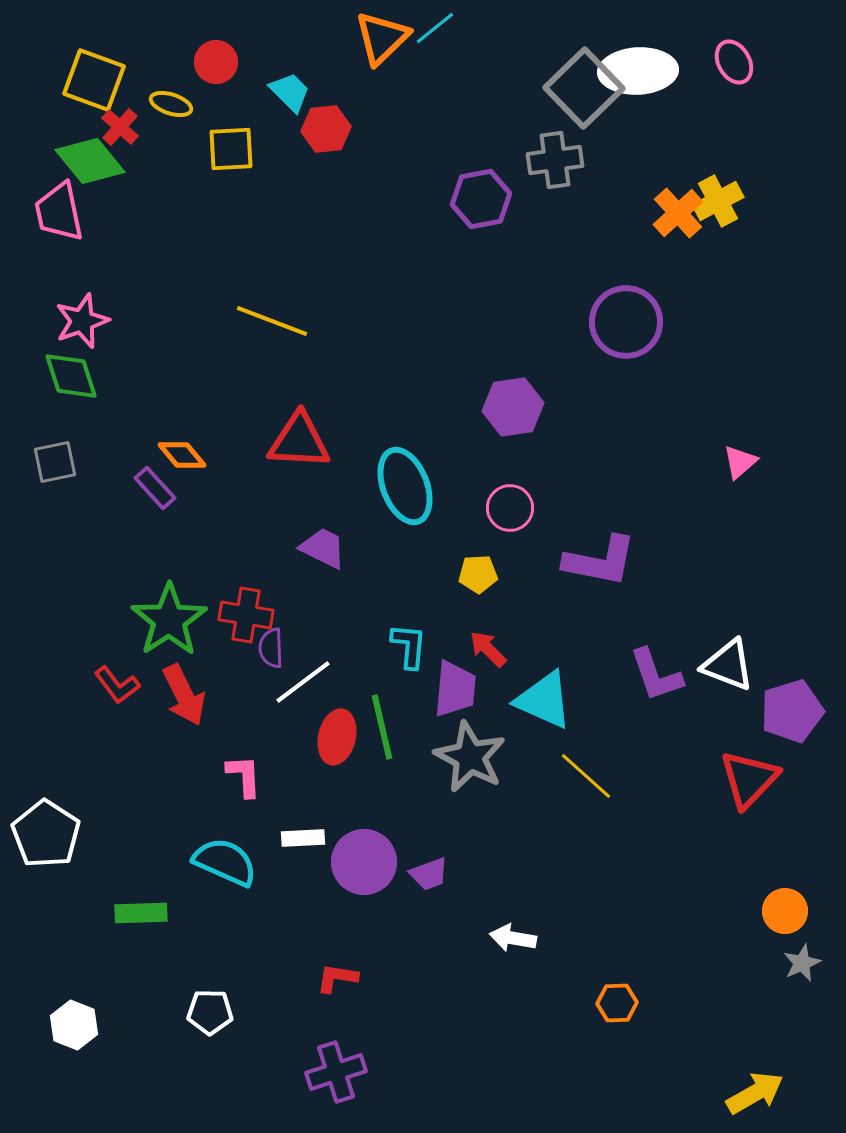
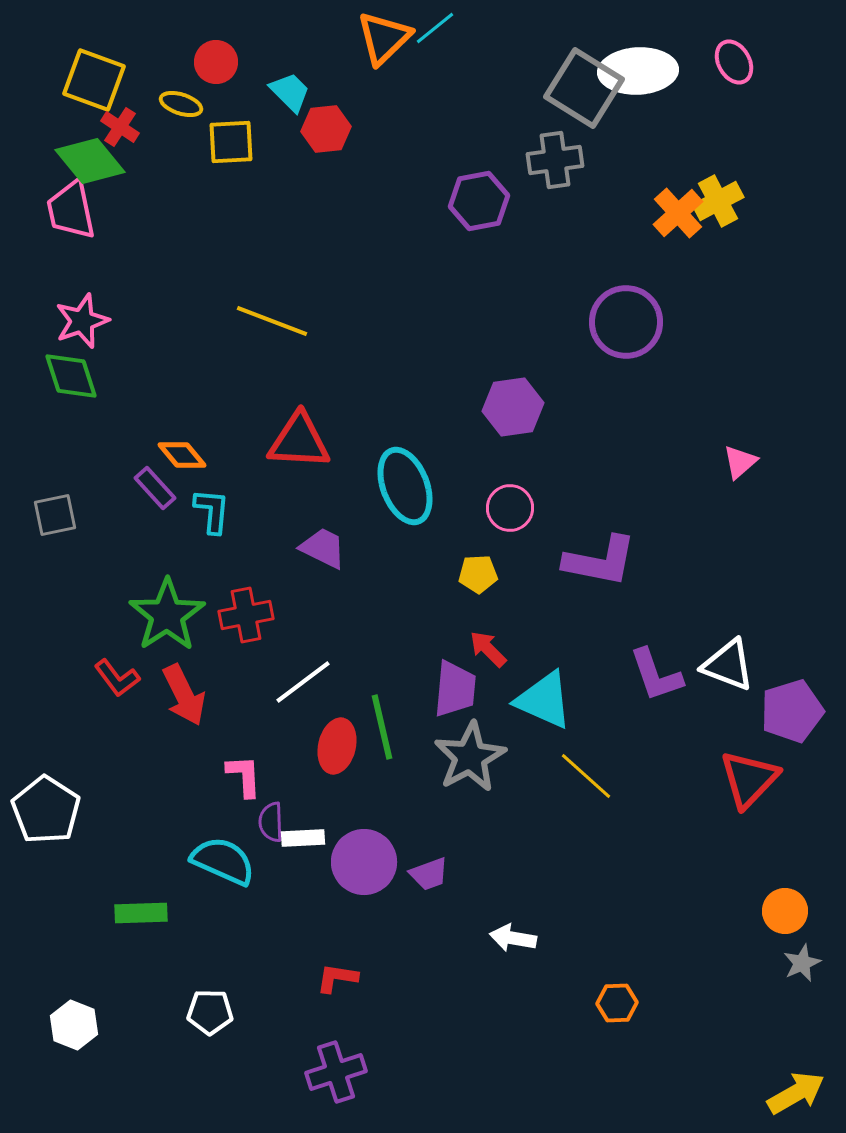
orange triangle at (382, 38): moved 2 px right
gray square at (584, 88): rotated 14 degrees counterclockwise
yellow ellipse at (171, 104): moved 10 px right
red cross at (120, 127): rotated 9 degrees counterclockwise
yellow square at (231, 149): moved 7 px up
purple hexagon at (481, 199): moved 2 px left, 2 px down
pink trapezoid at (59, 212): moved 12 px right, 2 px up
gray square at (55, 462): moved 53 px down
red cross at (246, 615): rotated 20 degrees counterclockwise
green star at (169, 620): moved 2 px left, 5 px up
cyan L-shape at (409, 646): moved 197 px left, 135 px up
purple semicircle at (271, 648): moved 174 px down
red L-shape at (117, 685): moved 7 px up
red ellipse at (337, 737): moved 9 px down
gray star at (470, 757): rotated 16 degrees clockwise
white pentagon at (46, 834): moved 24 px up
cyan semicircle at (225, 862): moved 2 px left, 1 px up
yellow arrow at (755, 1093): moved 41 px right
